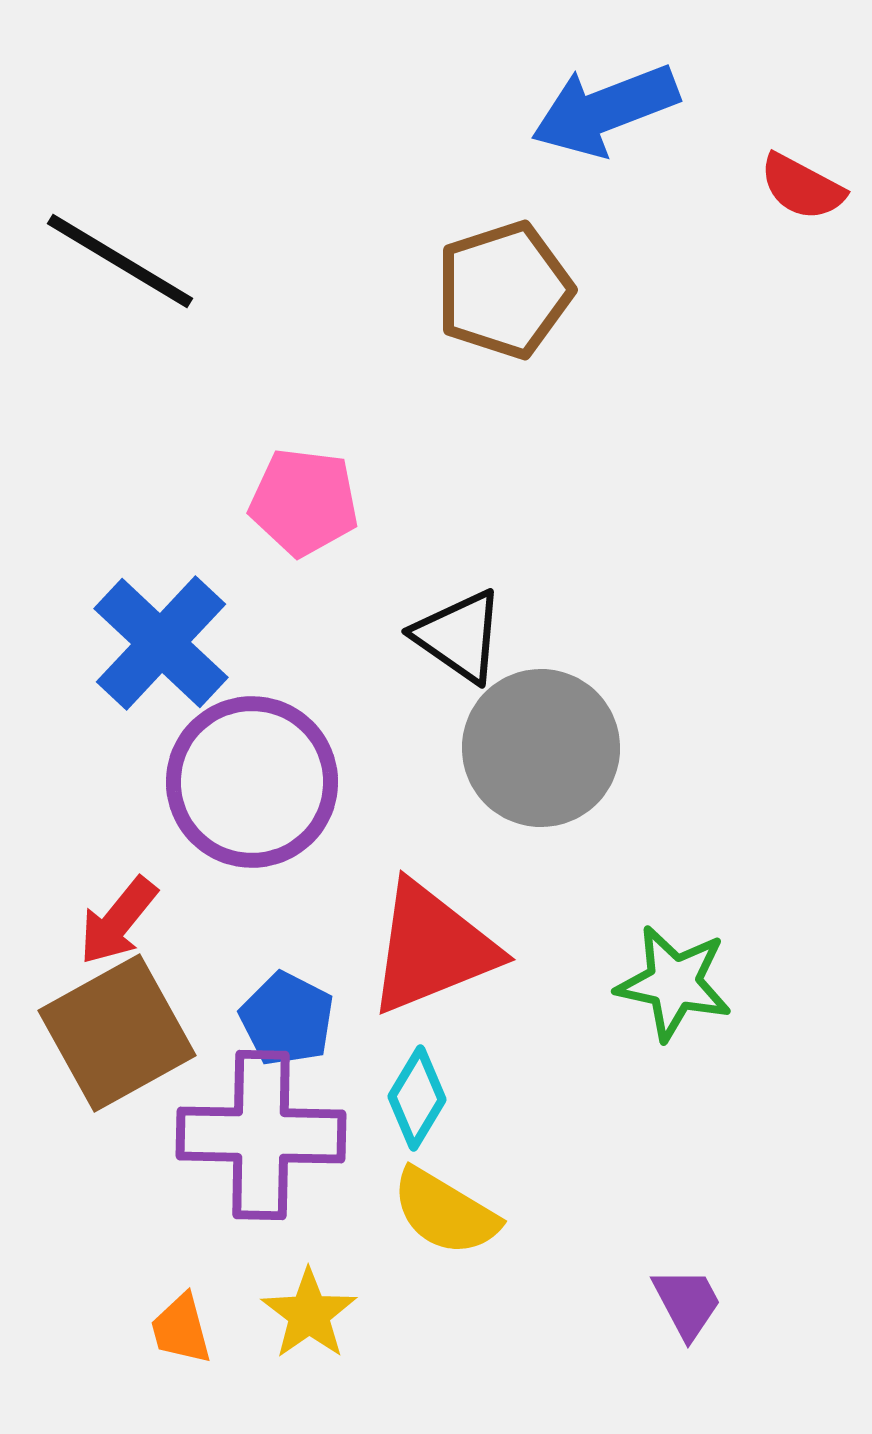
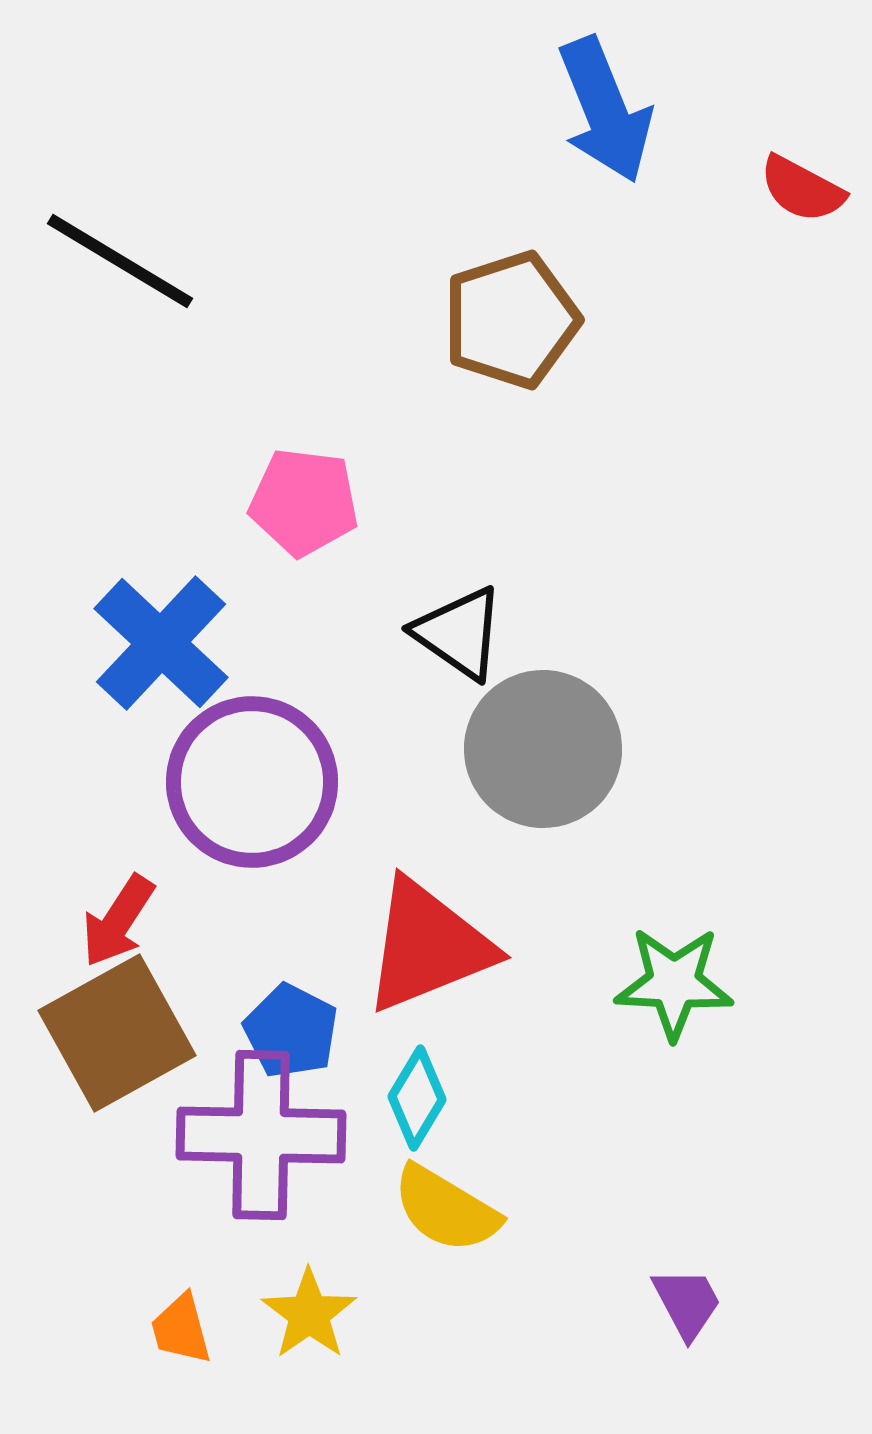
blue arrow: rotated 91 degrees counterclockwise
red semicircle: moved 2 px down
brown pentagon: moved 7 px right, 30 px down
black triangle: moved 3 px up
gray circle: moved 2 px right, 1 px down
red arrow: rotated 6 degrees counterclockwise
red triangle: moved 4 px left, 2 px up
green star: rotated 9 degrees counterclockwise
blue pentagon: moved 4 px right, 12 px down
yellow semicircle: moved 1 px right, 3 px up
